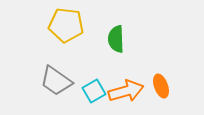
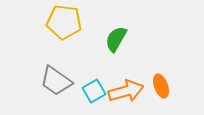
yellow pentagon: moved 2 px left, 3 px up
green semicircle: rotated 32 degrees clockwise
